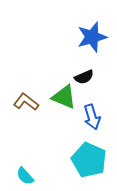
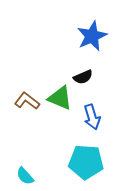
blue star: moved 1 px up; rotated 8 degrees counterclockwise
black semicircle: moved 1 px left
green triangle: moved 4 px left, 1 px down
brown L-shape: moved 1 px right, 1 px up
cyan pentagon: moved 3 px left, 2 px down; rotated 20 degrees counterclockwise
